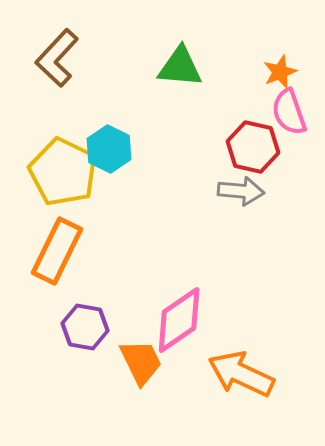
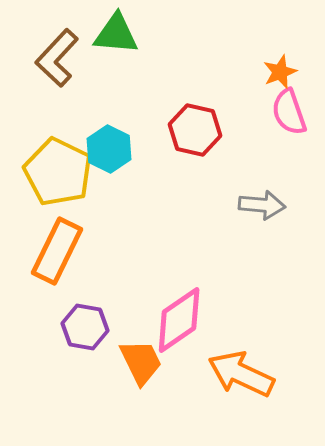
green triangle: moved 64 px left, 33 px up
red hexagon: moved 58 px left, 17 px up
yellow pentagon: moved 5 px left
gray arrow: moved 21 px right, 14 px down
